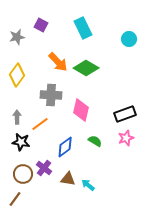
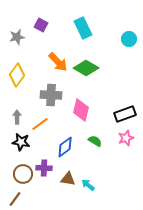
purple cross: rotated 35 degrees counterclockwise
